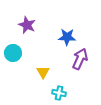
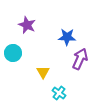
cyan cross: rotated 24 degrees clockwise
